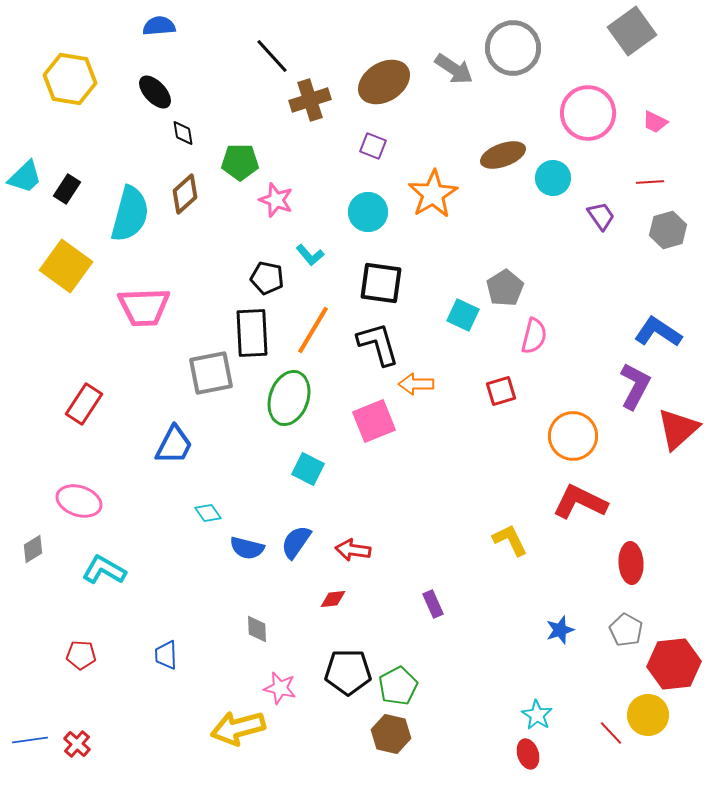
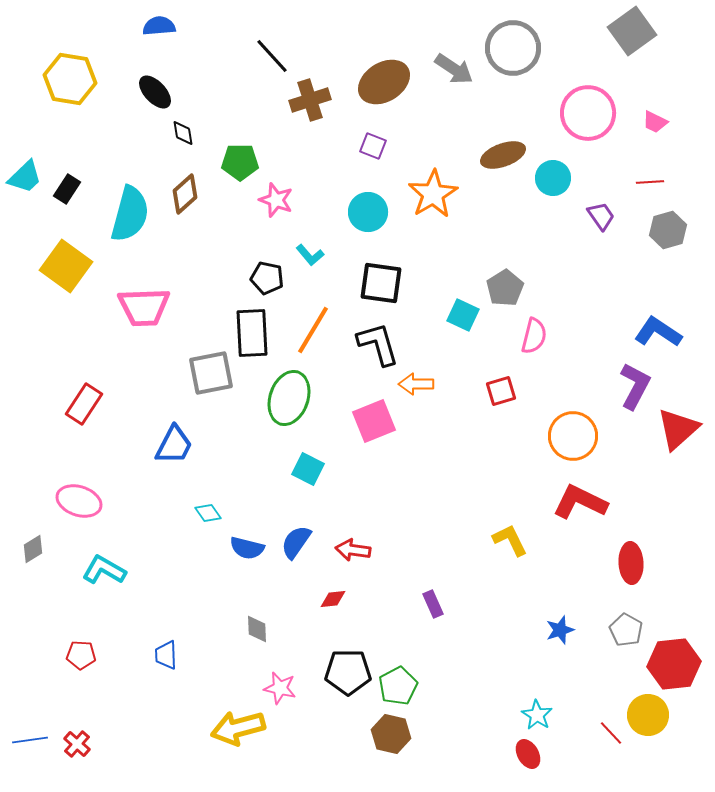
red ellipse at (528, 754): rotated 12 degrees counterclockwise
